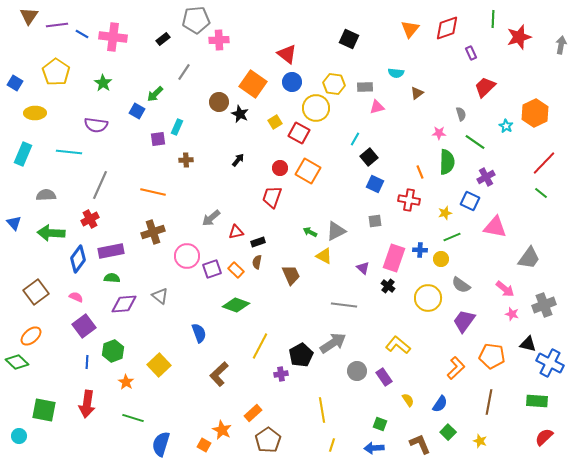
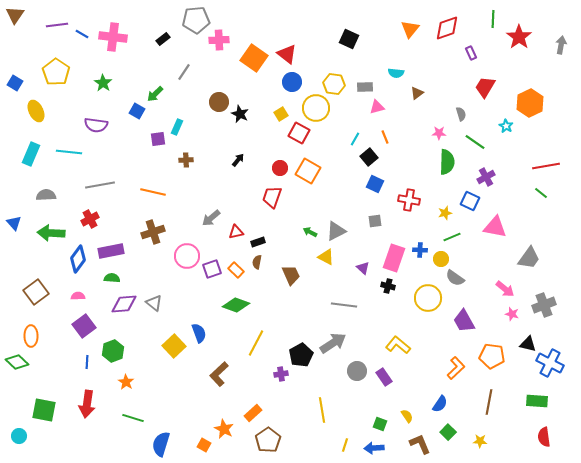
brown triangle at (29, 16): moved 14 px left, 1 px up
red star at (519, 37): rotated 20 degrees counterclockwise
orange square at (253, 84): moved 1 px right, 26 px up
red trapezoid at (485, 87): rotated 15 degrees counterclockwise
yellow ellipse at (35, 113): moved 1 px right, 2 px up; rotated 65 degrees clockwise
orange hexagon at (535, 113): moved 5 px left, 10 px up
yellow square at (275, 122): moved 6 px right, 8 px up
cyan rectangle at (23, 154): moved 8 px right
red line at (544, 163): moved 2 px right, 3 px down; rotated 36 degrees clockwise
orange line at (420, 172): moved 35 px left, 35 px up
gray line at (100, 185): rotated 56 degrees clockwise
yellow triangle at (324, 256): moved 2 px right, 1 px down
gray semicircle at (461, 285): moved 6 px left, 7 px up
black cross at (388, 286): rotated 24 degrees counterclockwise
gray triangle at (160, 296): moved 6 px left, 7 px down
pink semicircle at (76, 297): moved 2 px right, 1 px up; rotated 24 degrees counterclockwise
purple trapezoid at (464, 321): rotated 65 degrees counterclockwise
orange ellipse at (31, 336): rotated 50 degrees counterclockwise
yellow line at (260, 346): moved 4 px left, 3 px up
yellow square at (159, 365): moved 15 px right, 19 px up
yellow semicircle at (408, 400): moved 1 px left, 16 px down
orange star at (222, 430): moved 2 px right, 1 px up
red semicircle at (544, 437): rotated 54 degrees counterclockwise
yellow star at (480, 441): rotated 16 degrees counterclockwise
yellow line at (332, 445): moved 13 px right
